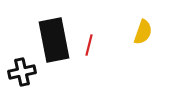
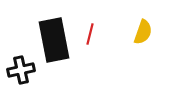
red line: moved 1 px right, 11 px up
black cross: moved 1 px left, 2 px up
